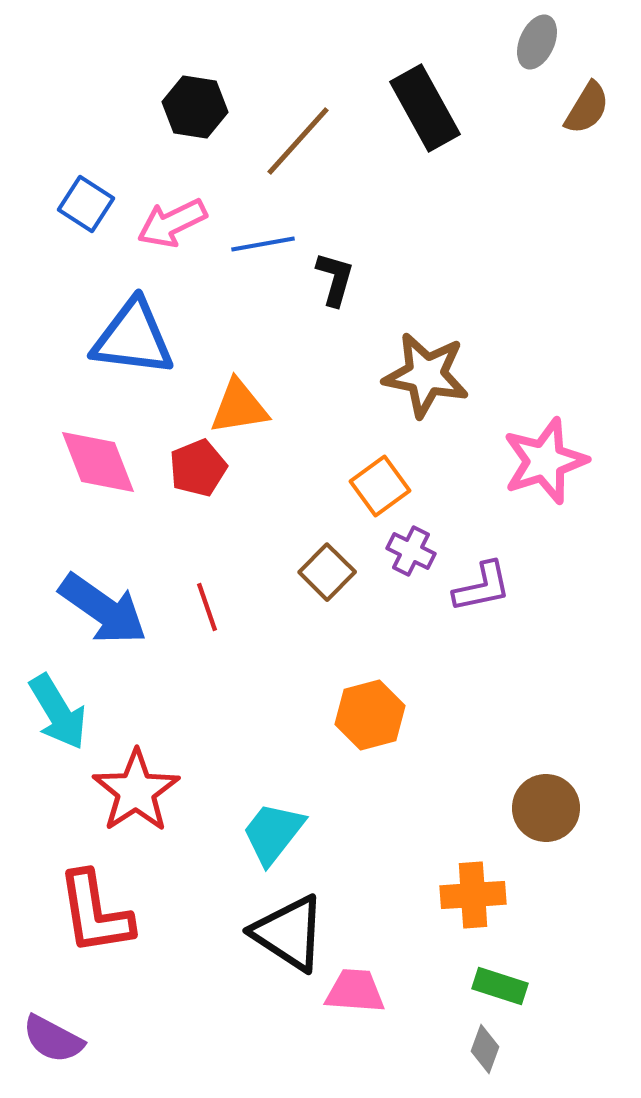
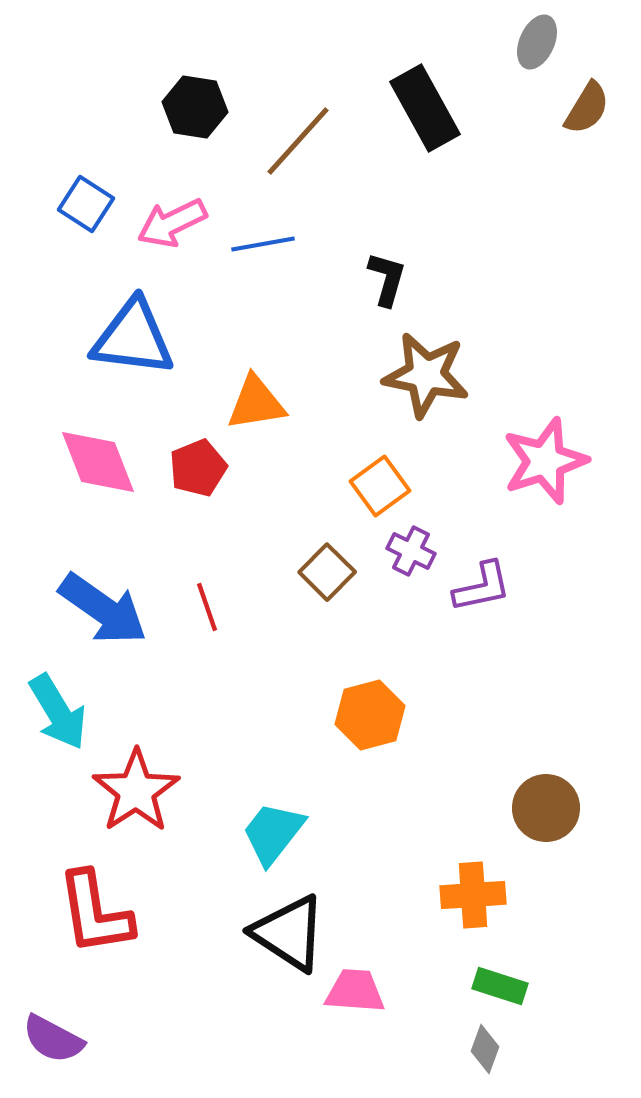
black L-shape: moved 52 px right
orange triangle: moved 17 px right, 4 px up
